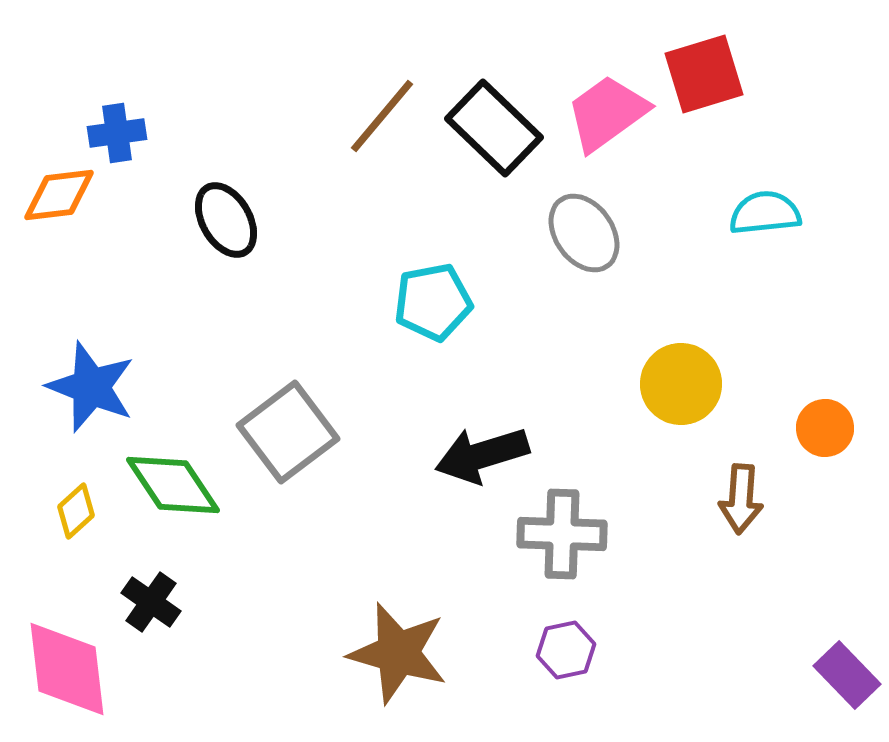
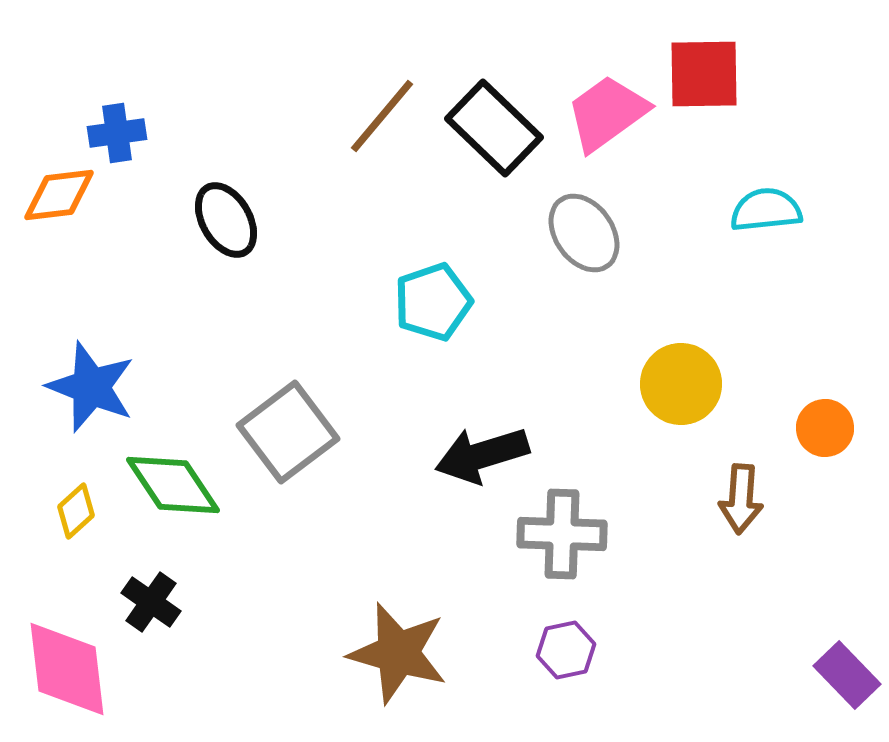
red square: rotated 16 degrees clockwise
cyan semicircle: moved 1 px right, 3 px up
cyan pentagon: rotated 8 degrees counterclockwise
